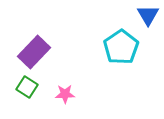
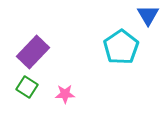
purple rectangle: moved 1 px left
